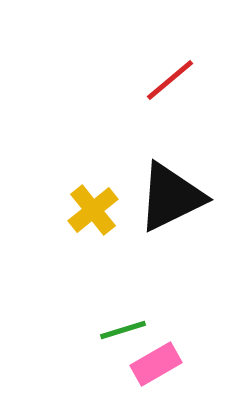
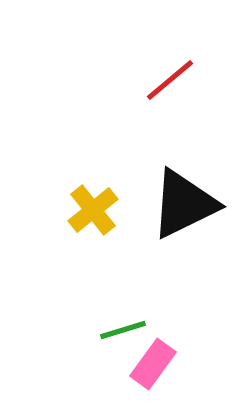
black triangle: moved 13 px right, 7 px down
pink rectangle: moved 3 px left; rotated 24 degrees counterclockwise
